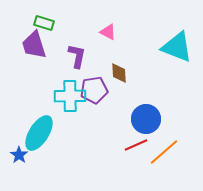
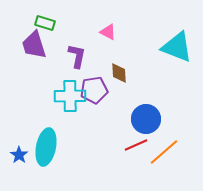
green rectangle: moved 1 px right
cyan ellipse: moved 7 px right, 14 px down; rotated 21 degrees counterclockwise
